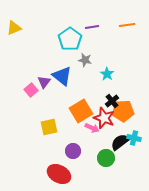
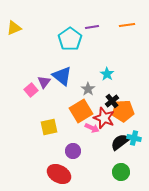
gray star: moved 3 px right, 29 px down; rotated 24 degrees clockwise
green circle: moved 15 px right, 14 px down
